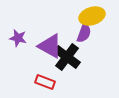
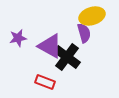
purple semicircle: rotated 36 degrees counterclockwise
purple star: rotated 24 degrees counterclockwise
